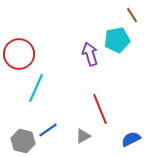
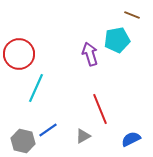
brown line: rotated 35 degrees counterclockwise
